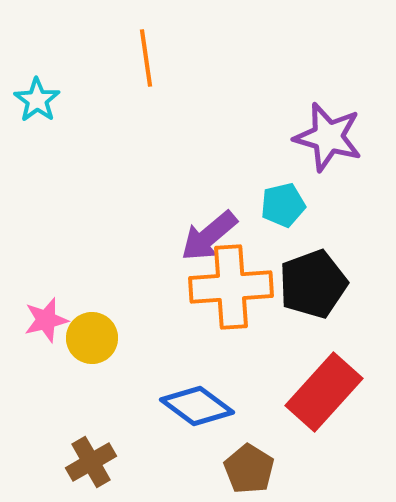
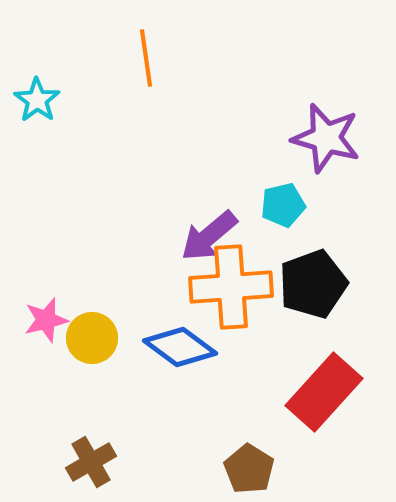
purple star: moved 2 px left, 1 px down
blue diamond: moved 17 px left, 59 px up
